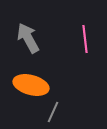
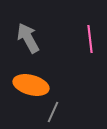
pink line: moved 5 px right
